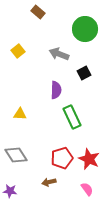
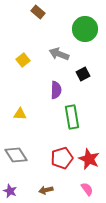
yellow square: moved 5 px right, 9 px down
black square: moved 1 px left, 1 px down
green rectangle: rotated 15 degrees clockwise
brown arrow: moved 3 px left, 8 px down
purple star: rotated 16 degrees clockwise
